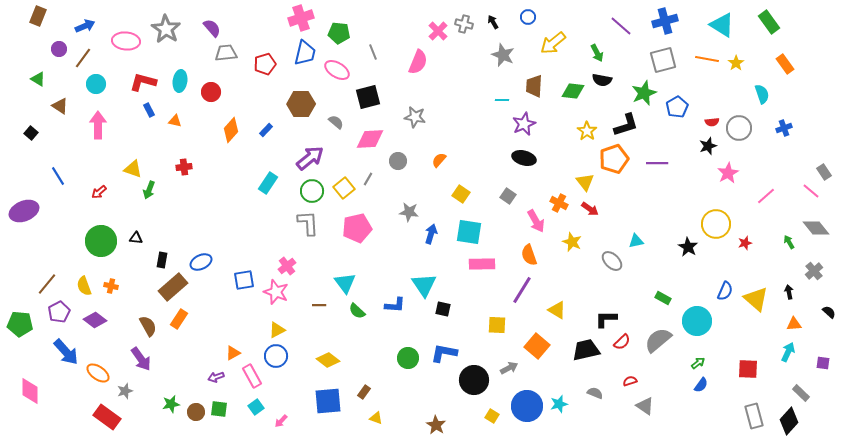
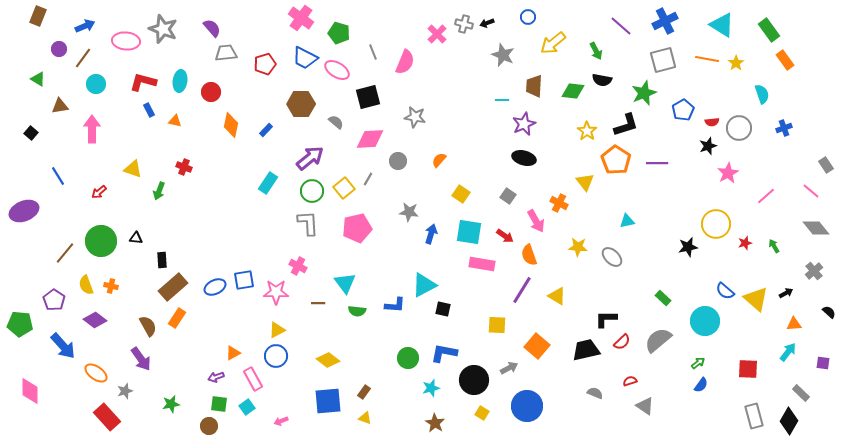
pink cross at (301, 18): rotated 35 degrees counterclockwise
blue cross at (665, 21): rotated 10 degrees counterclockwise
black arrow at (493, 22): moved 6 px left, 1 px down; rotated 80 degrees counterclockwise
green rectangle at (769, 22): moved 8 px down
gray star at (166, 29): moved 3 px left; rotated 12 degrees counterclockwise
pink cross at (438, 31): moved 1 px left, 3 px down
green pentagon at (339, 33): rotated 10 degrees clockwise
blue trapezoid at (305, 53): moved 5 px down; rotated 104 degrees clockwise
green arrow at (597, 53): moved 1 px left, 2 px up
pink semicircle at (418, 62): moved 13 px left
orange rectangle at (785, 64): moved 4 px up
brown triangle at (60, 106): rotated 42 degrees counterclockwise
blue pentagon at (677, 107): moved 6 px right, 3 px down
pink arrow at (98, 125): moved 6 px left, 4 px down
orange diamond at (231, 130): moved 5 px up; rotated 30 degrees counterclockwise
orange pentagon at (614, 159): moved 2 px right, 1 px down; rotated 20 degrees counterclockwise
red cross at (184, 167): rotated 28 degrees clockwise
gray rectangle at (824, 172): moved 2 px right, 7 px up
green arrow at (149, 190): moved 10 px right, 1 px down
red arrow at (590, 209): moved 85 px left, 27 px down
cyan triangle at (636, 241): moved 9 px left, 20 px up
yellow star at (572, 242): moved 6 px right, 5 px down; rotated 18 degrees counterclockwise
green arrow at (789, 242): moved 15 px left, 4 px down
black star at (688, 247): rotated 30 degrees clockwise
black rectangle at (162, 260): rotated 14 degrees counterclockwise
gray ellipse at (612, 261): moved 4 px up
blue ellipse at (201, 262): moved 14 px right, 25 px down
pink rectangle at (482, 264): rotated 10 degrees clockwise
pink cross at (287, 266): moved 11 px right; rotated 24 degrees counterclockwise
brown line at (47, 284): moved 18 px right, 31 px up
cyan triangle at (424, 285): rotated 36 degrees clockwise
yellow semicircle at (84, 286): moved 2 px right, 1 px up
blue semicircle at (725, 291): rotated 108 degrees clockwise
pink star at (276, 292): rotated 20 degrees counterclockwise
black arrow at (789, 292): moved 3 px left, 1 px down; rotated 72 degrees clockwise
green rectangle at (663, 298): rotated 14 degrees clockwise
brown line at (319, 305): moved 1 px left, 2 px up
yellow triangle at (557, 310): moved 14 px up
green semicircle at (357, 311): rotated 36 degrees counterclockwise
purple pentagon at (59, 312): moved 5 px left, 12 px up; rotated 10 degrees counterclockwise
orange rectangle at (179, 319): moved 2 px left, 1 px up
cyan circle at (697, 321): moved 8 px right
blue arrow at (66, 352): moved 3 px left, 6 px up
cyan arrow at (788, 352): rotated 12 degrees clockwise
orange ellipse at (98, 373): moved 2 px left
pink rectangle at (252, 376): moved 1 px right, 3 px down
cyan star at (559, 404): moved 128 px left, 16 px up
cyan square at (256, 407): moved 9 px left
green square at (219, 409): moved 5 px up
brown circle at (196, 412): moved 13 px right, 14 px down
yellow square at (492, 416): moved 10 px left, 3 px up
red rectangle at (107, 417): rotated 12 degrees clockwise
yellow triangle at (376, 418): moved 11 px left
pink arrow at (281, 421): rotated 24 degrees clockwise
black diamond at (789, 421): rotated 12 degrees counterclockwise
brown star at (436, 425): moved 1 px left, 2 px up
